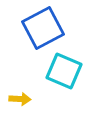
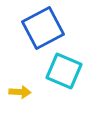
yellow arrow: moved 7 px up
